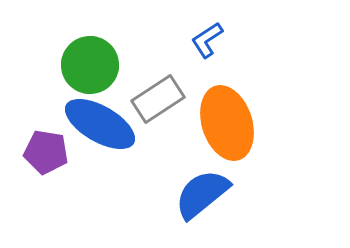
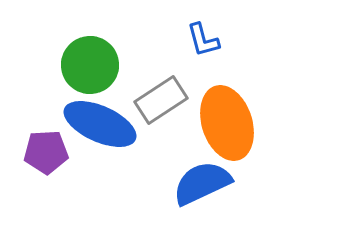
blue L-shape: moved 4 px left; rotated 72 degrees counterclockwise
gray rectangle: moved 3 px right, 1 px down
blue ellipse: rotated 6 degrees counterclockwise
purple pentagon: rotated 12 degrees counterclockwise
blue semicircle: moved 11 px up; rotated 14 degrees clockwise
